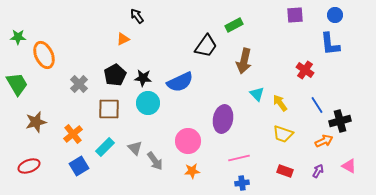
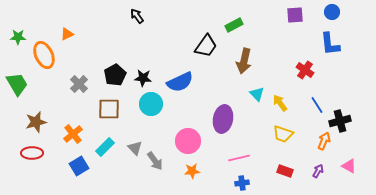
blue circle: moved 3 px left, 3 px up
orange triangle: moved 56 px left, 5 px up
cyan circle: moved 3 px right, 1 px down
orange arrow: rotated 42 degrees counterclockwise
red ellipse: moved 3 px right, 13 px up; rotated 20 degrees clockwise
